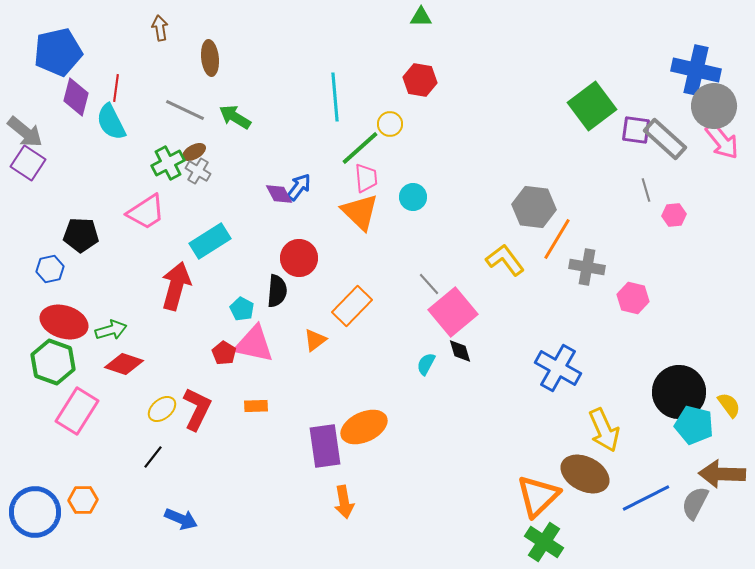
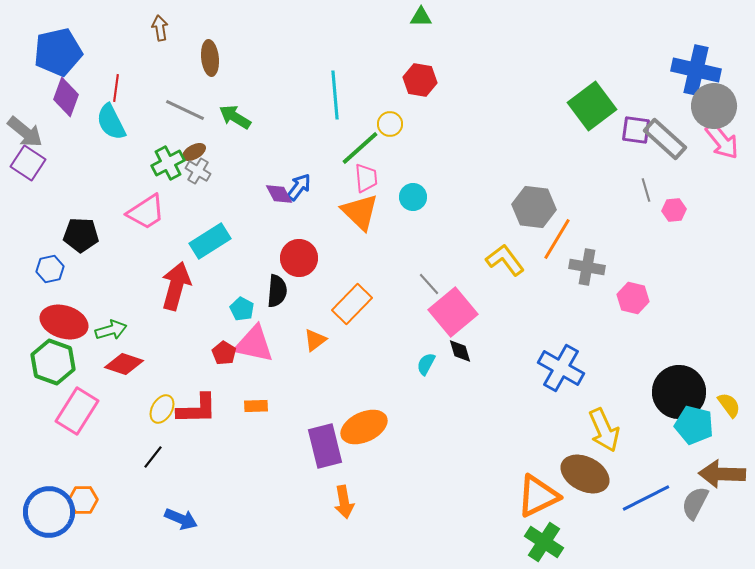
purple diamond at (76, 97): moved 10 px left; rotated 6 degrees clockwise
cyan line at (335, 97): moved 2 px up
pink hexagon at (674, 215): moved 5 px up
orange rectangle at (352, 306): moved 2 px up
blue cross at (558, 368): moved 3 px right
yellow ellipse at (162, 409): rotated 20 degrees counterclockwise
red L-shape at (197, 409): rotated 63 degrees clockwise
purple rectangle at (325, 446): rotated 6 degrees counterclockwise
orange triangle at (538, 496): rotated 18 degrees clockwise
blue circle at (35, 512): moved 14 px right
